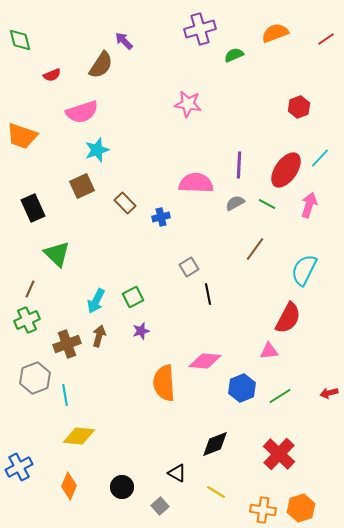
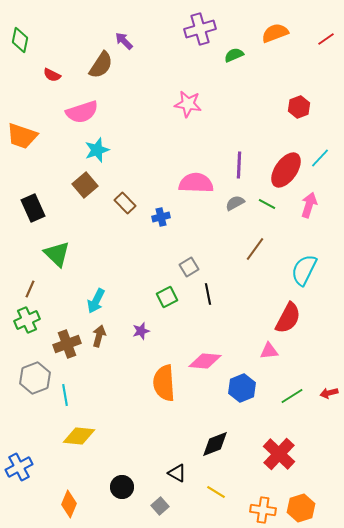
green diamond at (20, 40): rotated 25 degrees clockwise
red semicircle at (52, 75): rotated 48 degrees clockwise
brown square at (82, 186): moved 3 px right, 1 px up; rotated 15 degrees counterclockwise
green square at (133, 297): moved 34 px right
green line at (280, 396): moved 12 px right
orange diamond at (69, 486): moved 18 px down
